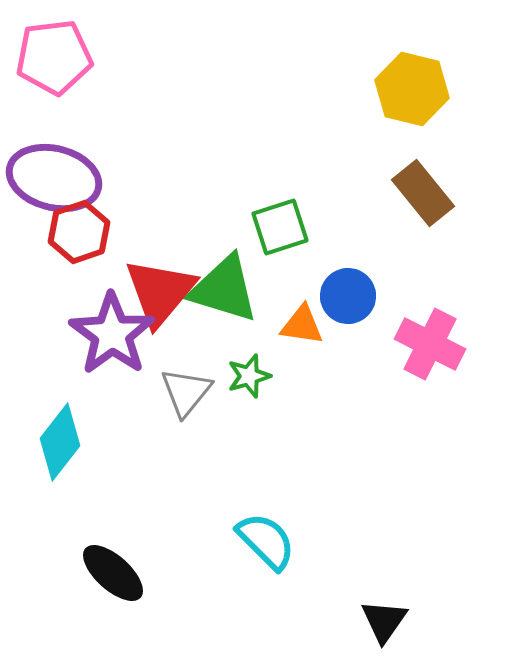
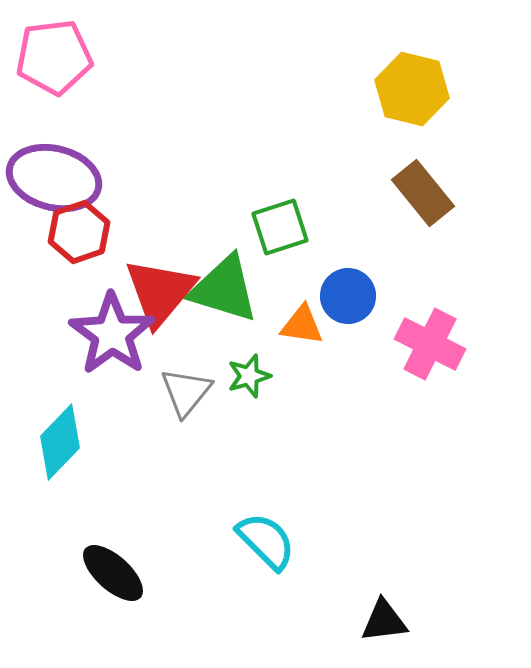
cyan diamond: rotated 6 degrees clockwise
black triangle: rotated 48 degrees clockwise
